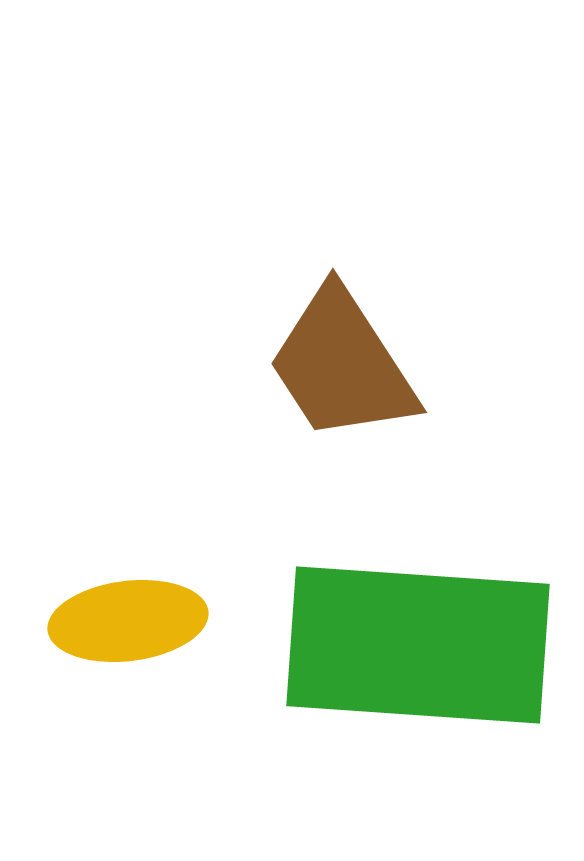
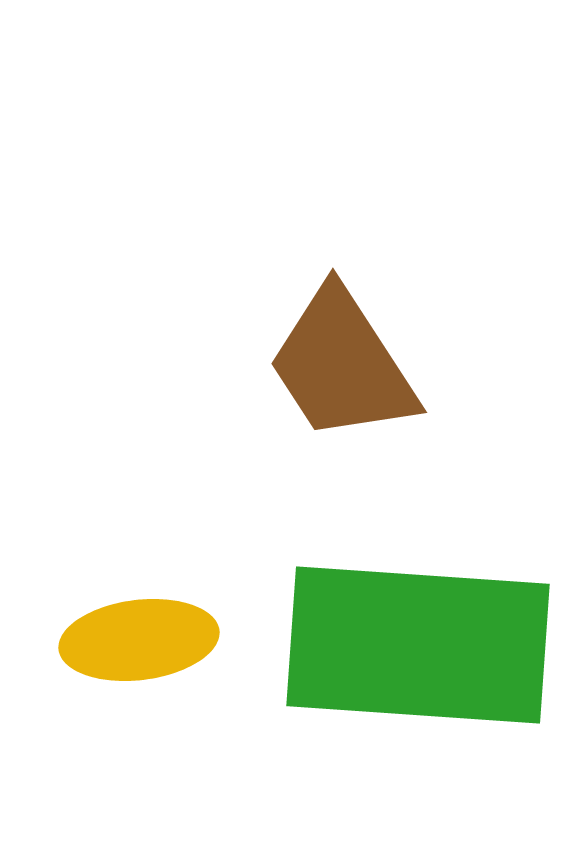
yellow ellipse: moved 11 px right, 19 px down
